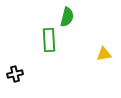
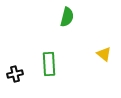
green rectangle: moved 24 px down
yellow triangle: rotated 49 degrees clockwise
